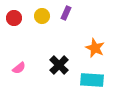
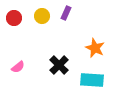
pink semicircle: moved 1 px left, 1 px up
